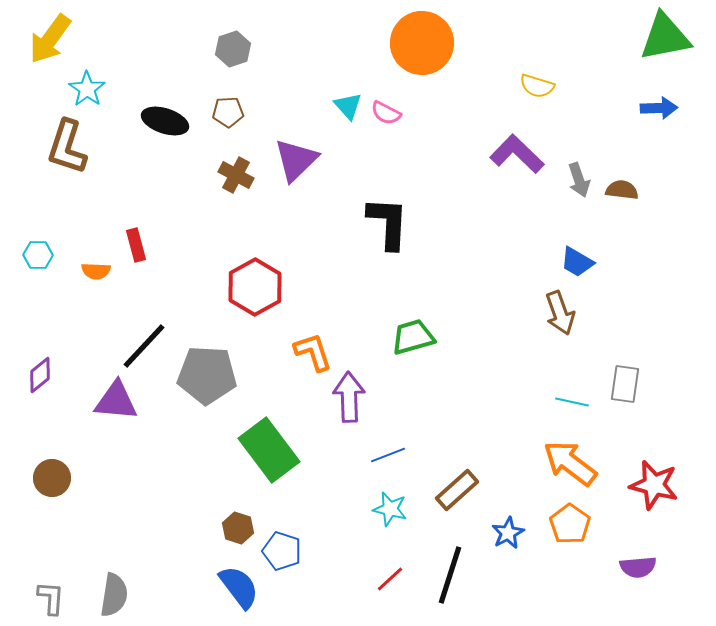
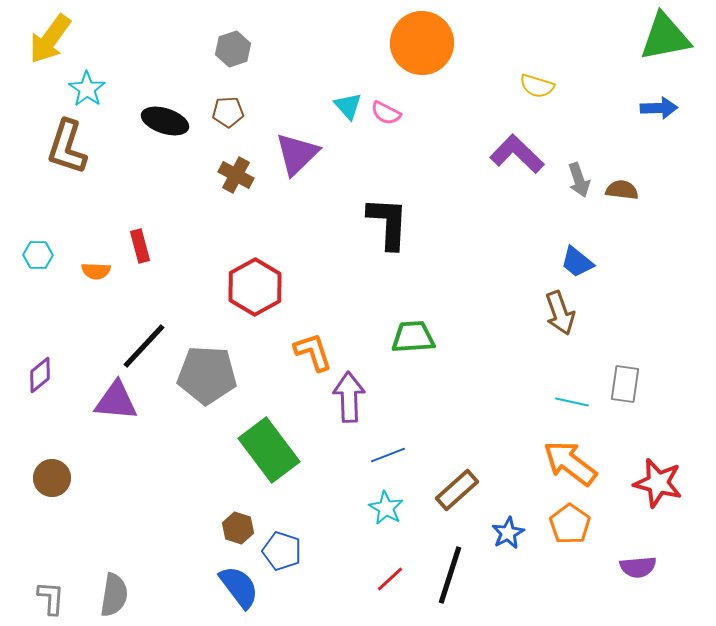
purple triangle at (296, 160): moved 1 px right, 6 px up
red rectangle at (136, 245): moved 4 px right, 1 px down
blue trapezoid at (577, 262): rotated 9 degrees clockwise
green trapezoid at (413, 337): rotated 12 degrees clockwise
red star at (654, 485): moved 4 px right, 2 px up
cyan star at (390, 509): moved 4 px left, 1 px up; rotated 16 degrees clockwise
